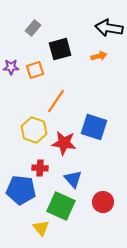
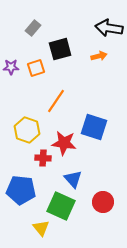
orange square: moved 1 px right, 2 px up
yellow hexagon: moved 7 px left
red cross: moved 3 px right, 10 px up
